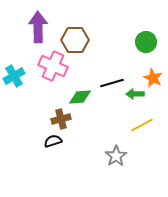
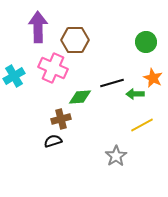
pink cross: moved 2 px down
